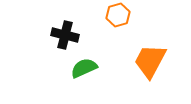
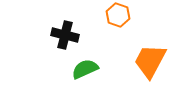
orange hexagon: rotated 25 degrees counterclockwise
green semicircle: moved 1 px right, 1 px down
